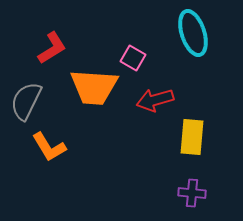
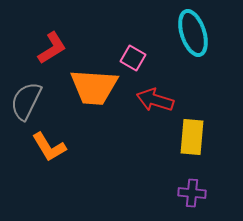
red arrow: rotated 33 degrees clockwise
